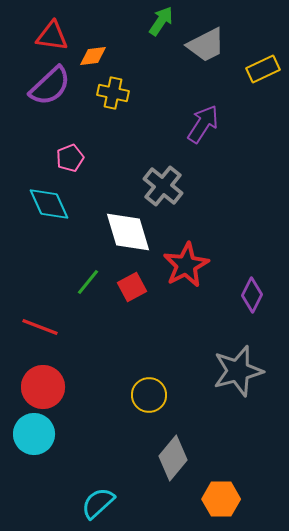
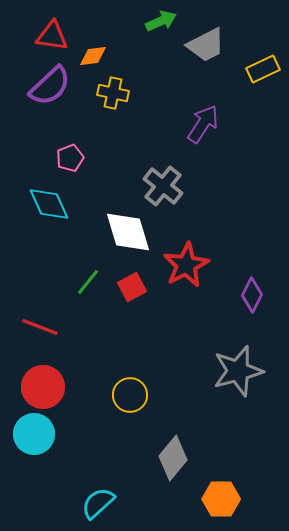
green arrow: rotated 32 degrees clockwise
yellow circle: moved 19 px left
